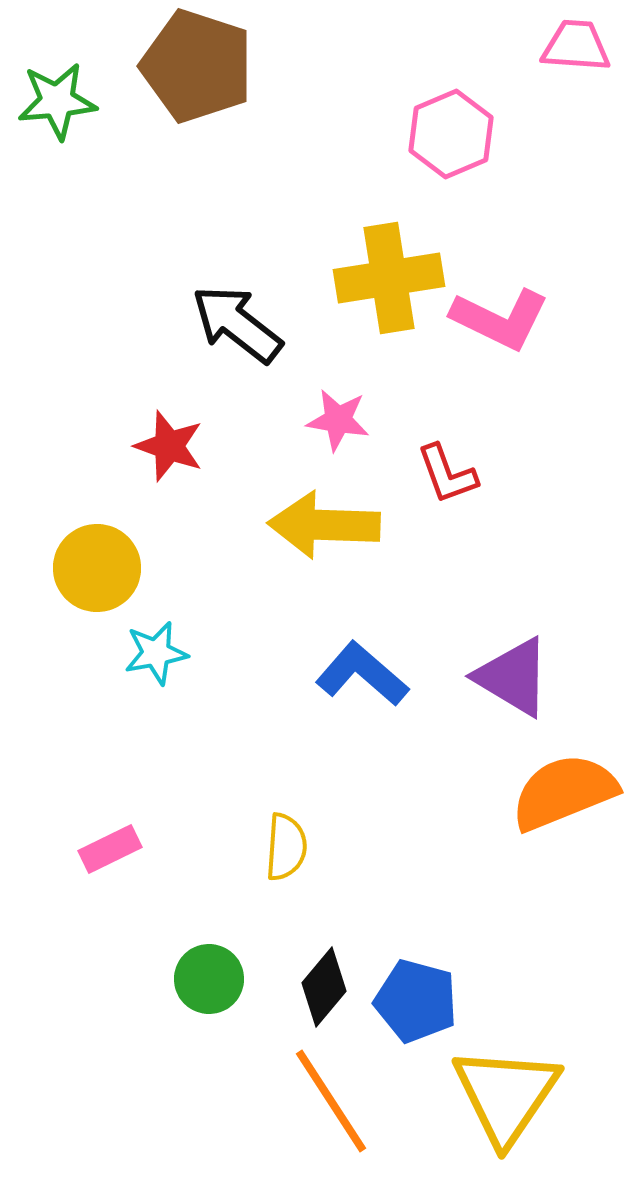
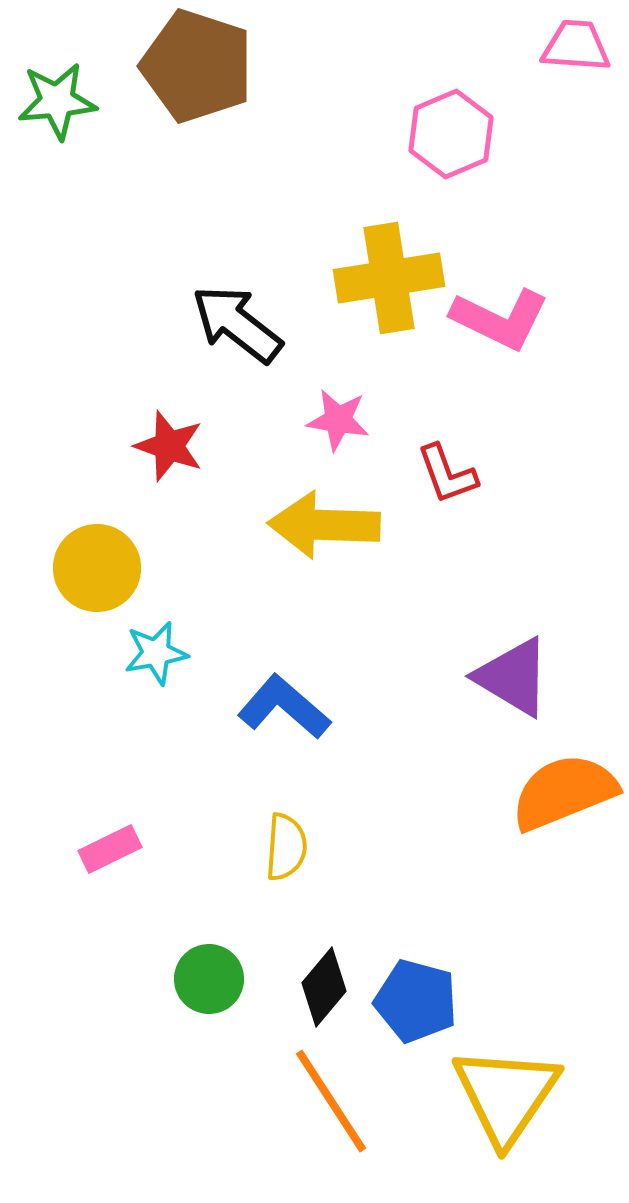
blue L-shape: moved 78 px left, 33 px down
